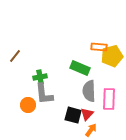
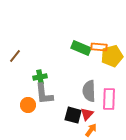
green rectangle: moved 1 px right, 20 px up
